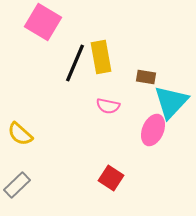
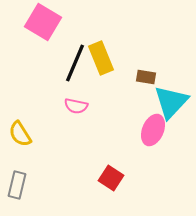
yellow rectangle: moved 1 px down; rotated 12 degrees counterclockwise
pink semicircle: moved 32 px left
yellow semicircle: rotated 16 degrees clockwise
gray rectangle: rotated 32 degrees counterclockwise
